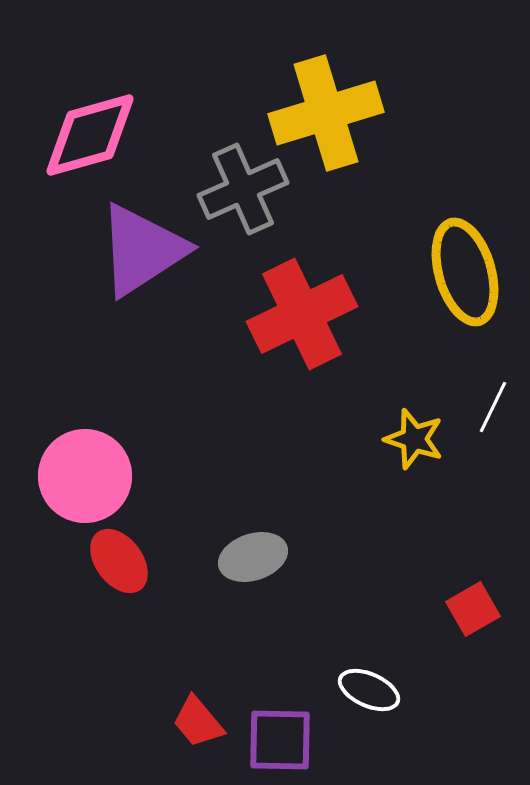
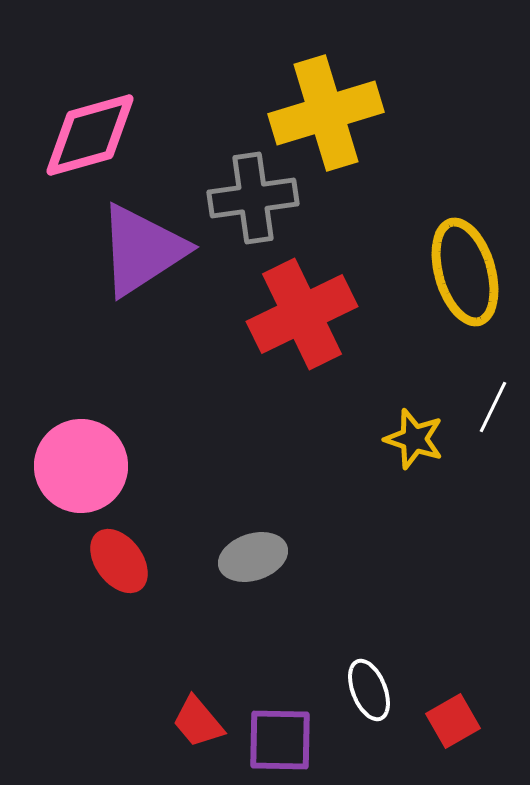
gray cross: moved 10 px right, 9 px down; rotated 16 degrees clockwise
pink circle: moved 4 px left, 10 px up
red square: moved 20 px left, 112 px down
white ellipse: rotated 44 degrees clockwise
